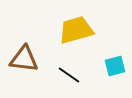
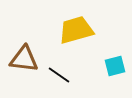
black line: moved 10 px left
